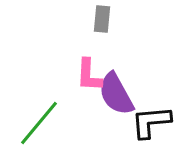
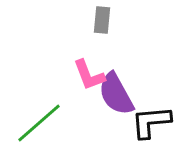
gray rectangle: moved 1 px down
pink L-shape: rotated 24 degrees counterclockwise
green line: rotated 9 degrees clockwise
